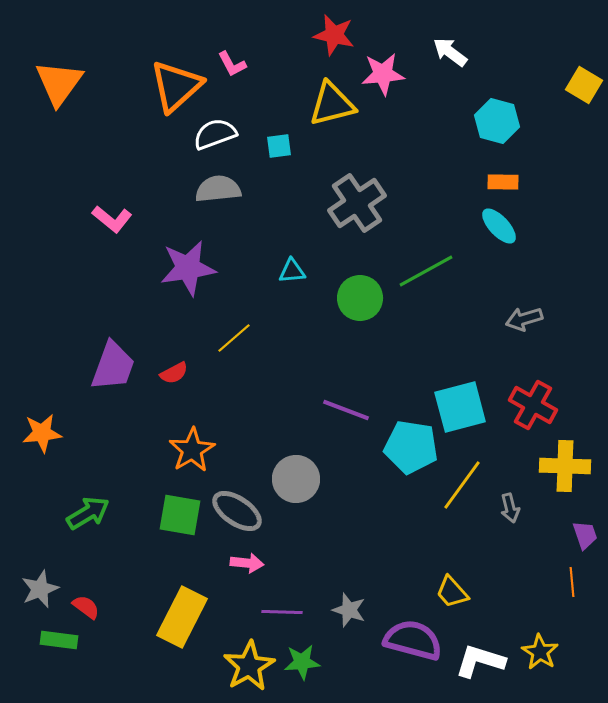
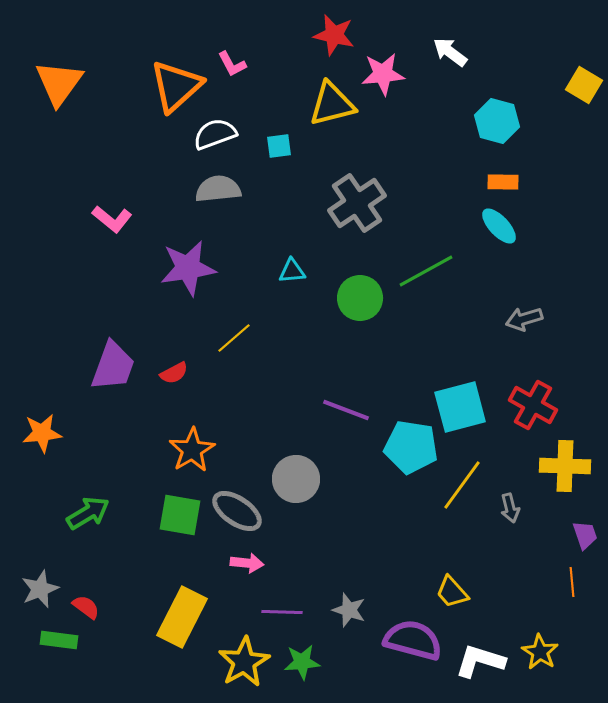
yellow star at (249, 666): moved 5 px left, 4 px up
